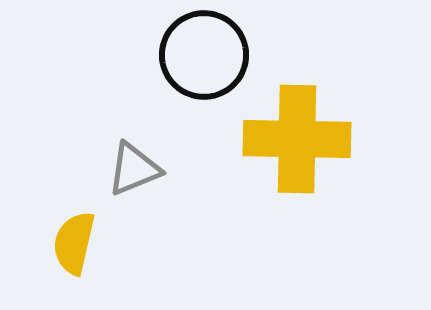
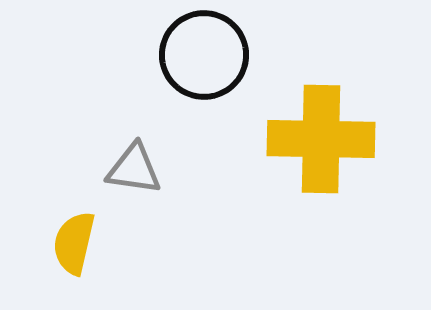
yellow cross: moved 24 px right
gray triangle: rotated 30 degrees clockwise
